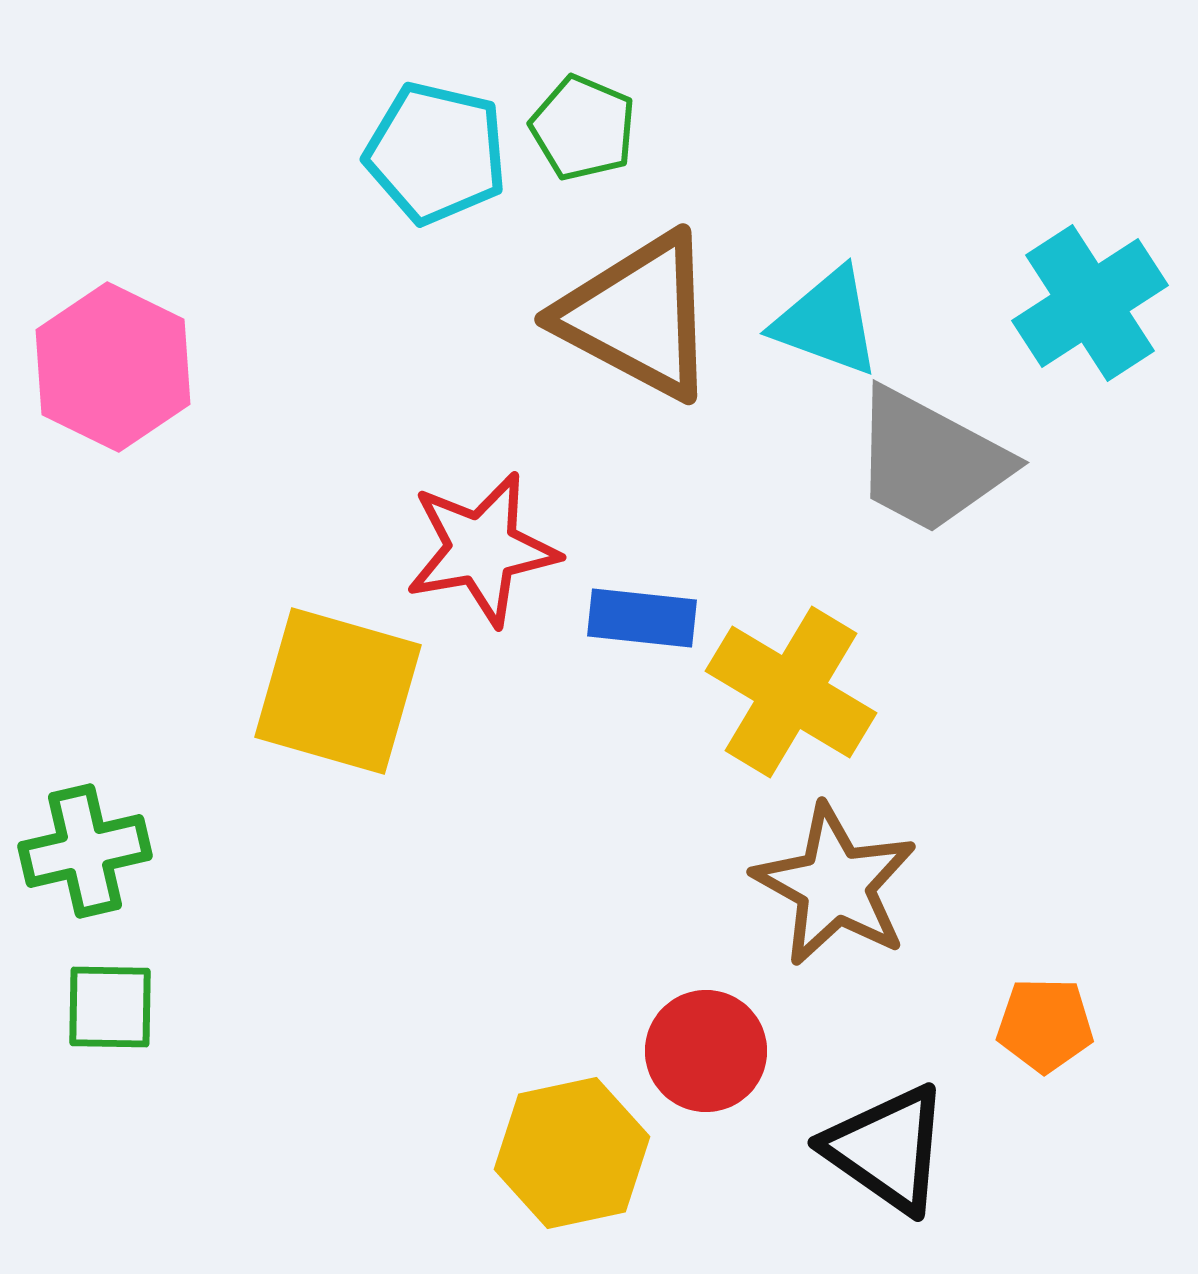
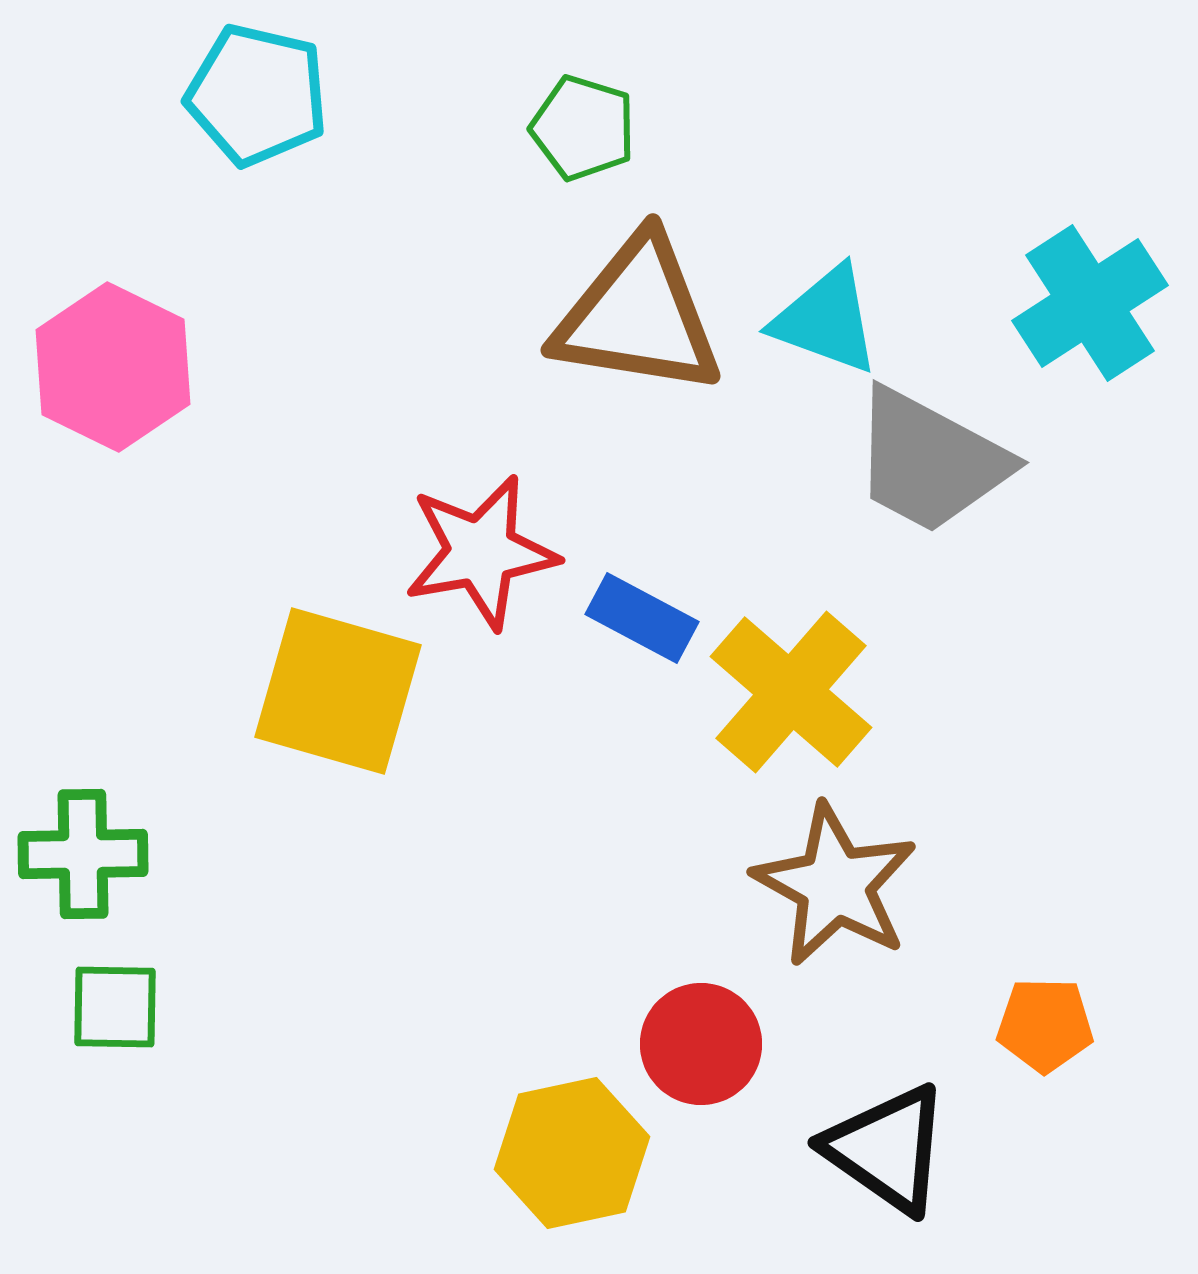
green pentagon: rotated 6 degrees counterclockwise
cyan pentagon: moved 179 px left, 58 px up
brown triangle: rotated 19 degrees counterclockwise
cyan triangle: moved 1 px left, 2 px up
red star: moved 1 px left, 3 px down
blue rectangle: rotated 22 degrees clockwise
yellow cross: rotated 10 degrees clockwise
green cross: moved 2 px left, 3 px down; rotated 12 degrees clockwise
green square: moved 5 px right
red circle: moved 5 px left, 7 px up
